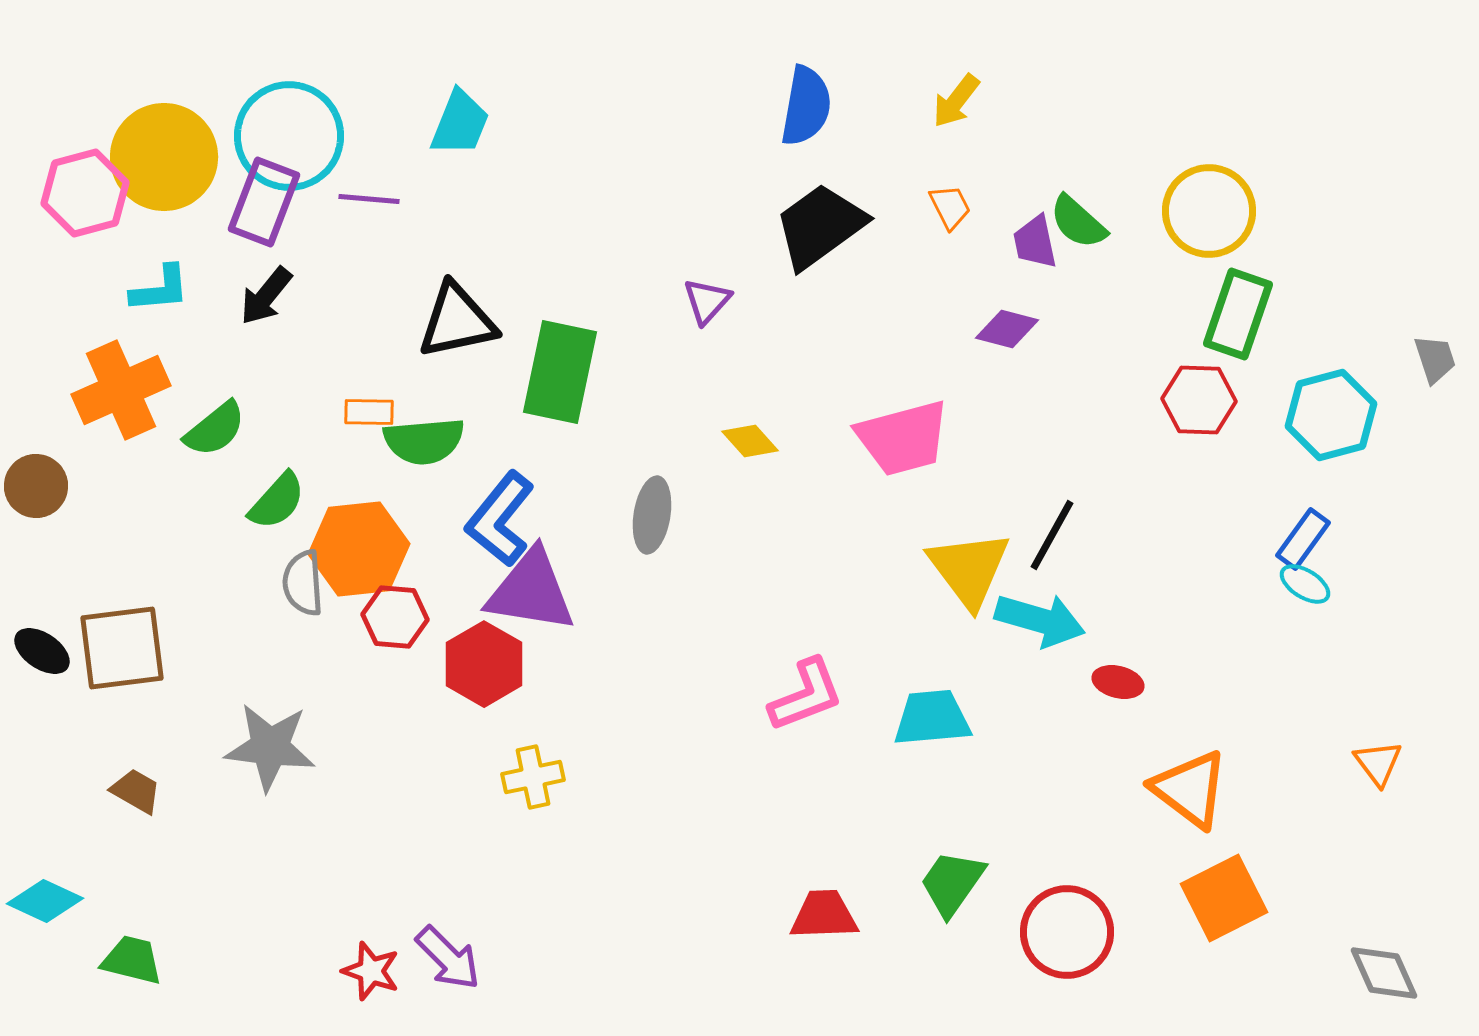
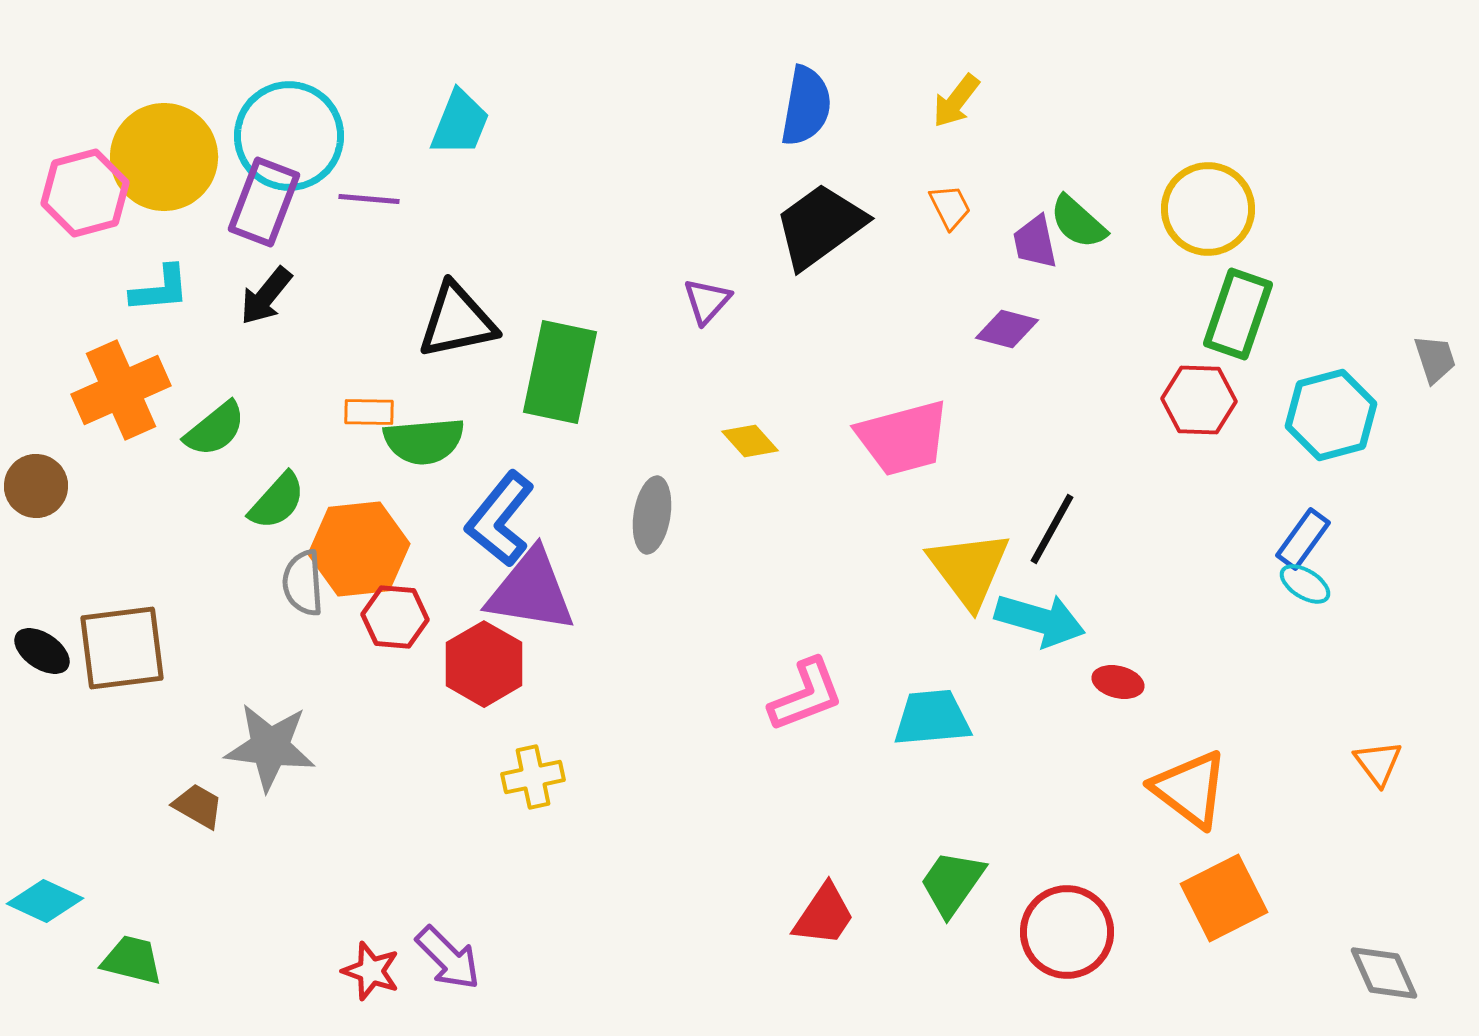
yellow circle at (1209, 211): moved 1 px left, 2 px up
black line at (1052, 535): moved 6 px up
brown trapezoid at (136, 791): moved 62 px right, 15 px down
red trapezoid at (824, 915): rotated 126 degrees clockwise
